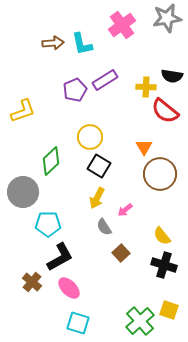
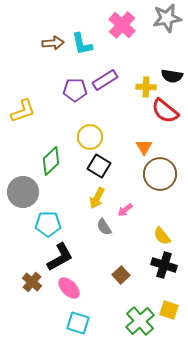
pink cross: rotated 12 degrees counterclockwise
purple pentagon: rotated 25 degrees clockwise
brown square: moved 22 px down
